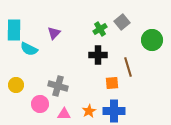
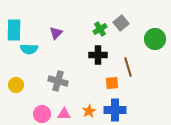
gray square: moved 1 px left, 1 px down
purple triangle: moved 2 px right
green circle: moved 3 px right, 1 px up
cyan semicircle: rotated 24 degrees counterclockwise
gray cross: moved 5 px up
pink circle: moved 2 px right, 10 px down
blue cross: moved 1 px right, 1 px up
